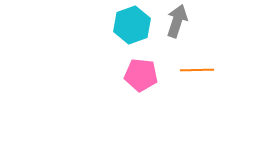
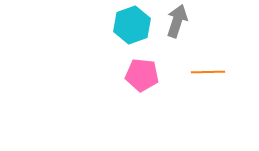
orange line: moved 11 px right, 2 px down
pink pentagon: moved 1 px right
